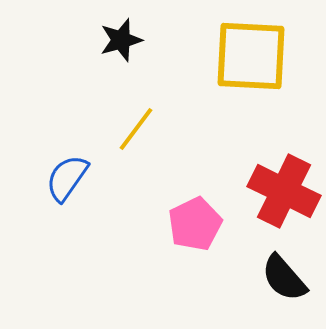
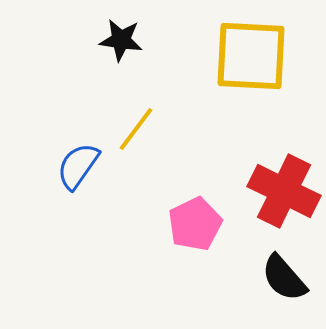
black star: rotated 24 degrees clockwise
blue semicircle: moved 11 px right, 12 px up
